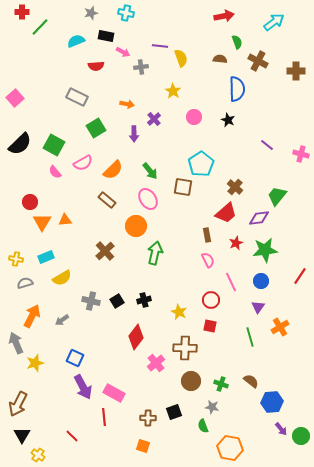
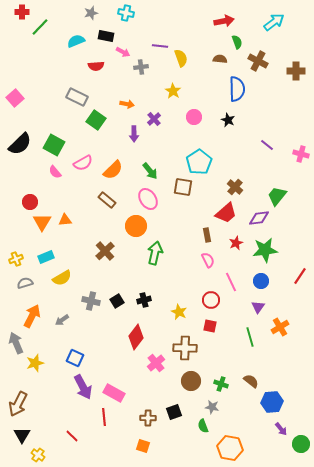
red arrow at (224, 16): moved 5 px down
green square at (96, 128): moved 8 px up; rotated 24 degrees counterclockwise
cyan pentagon at (201, 164): moved 2 px left, 2 px up
yellow cross at (16, 259): rotated 32 degrees counterclockwise
green circle at (301, 436): moved 8 px down
